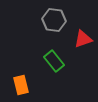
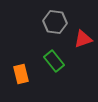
gray hexagon: moved 1 px right, 2 px down
orange rectangle: moved 11 px up
